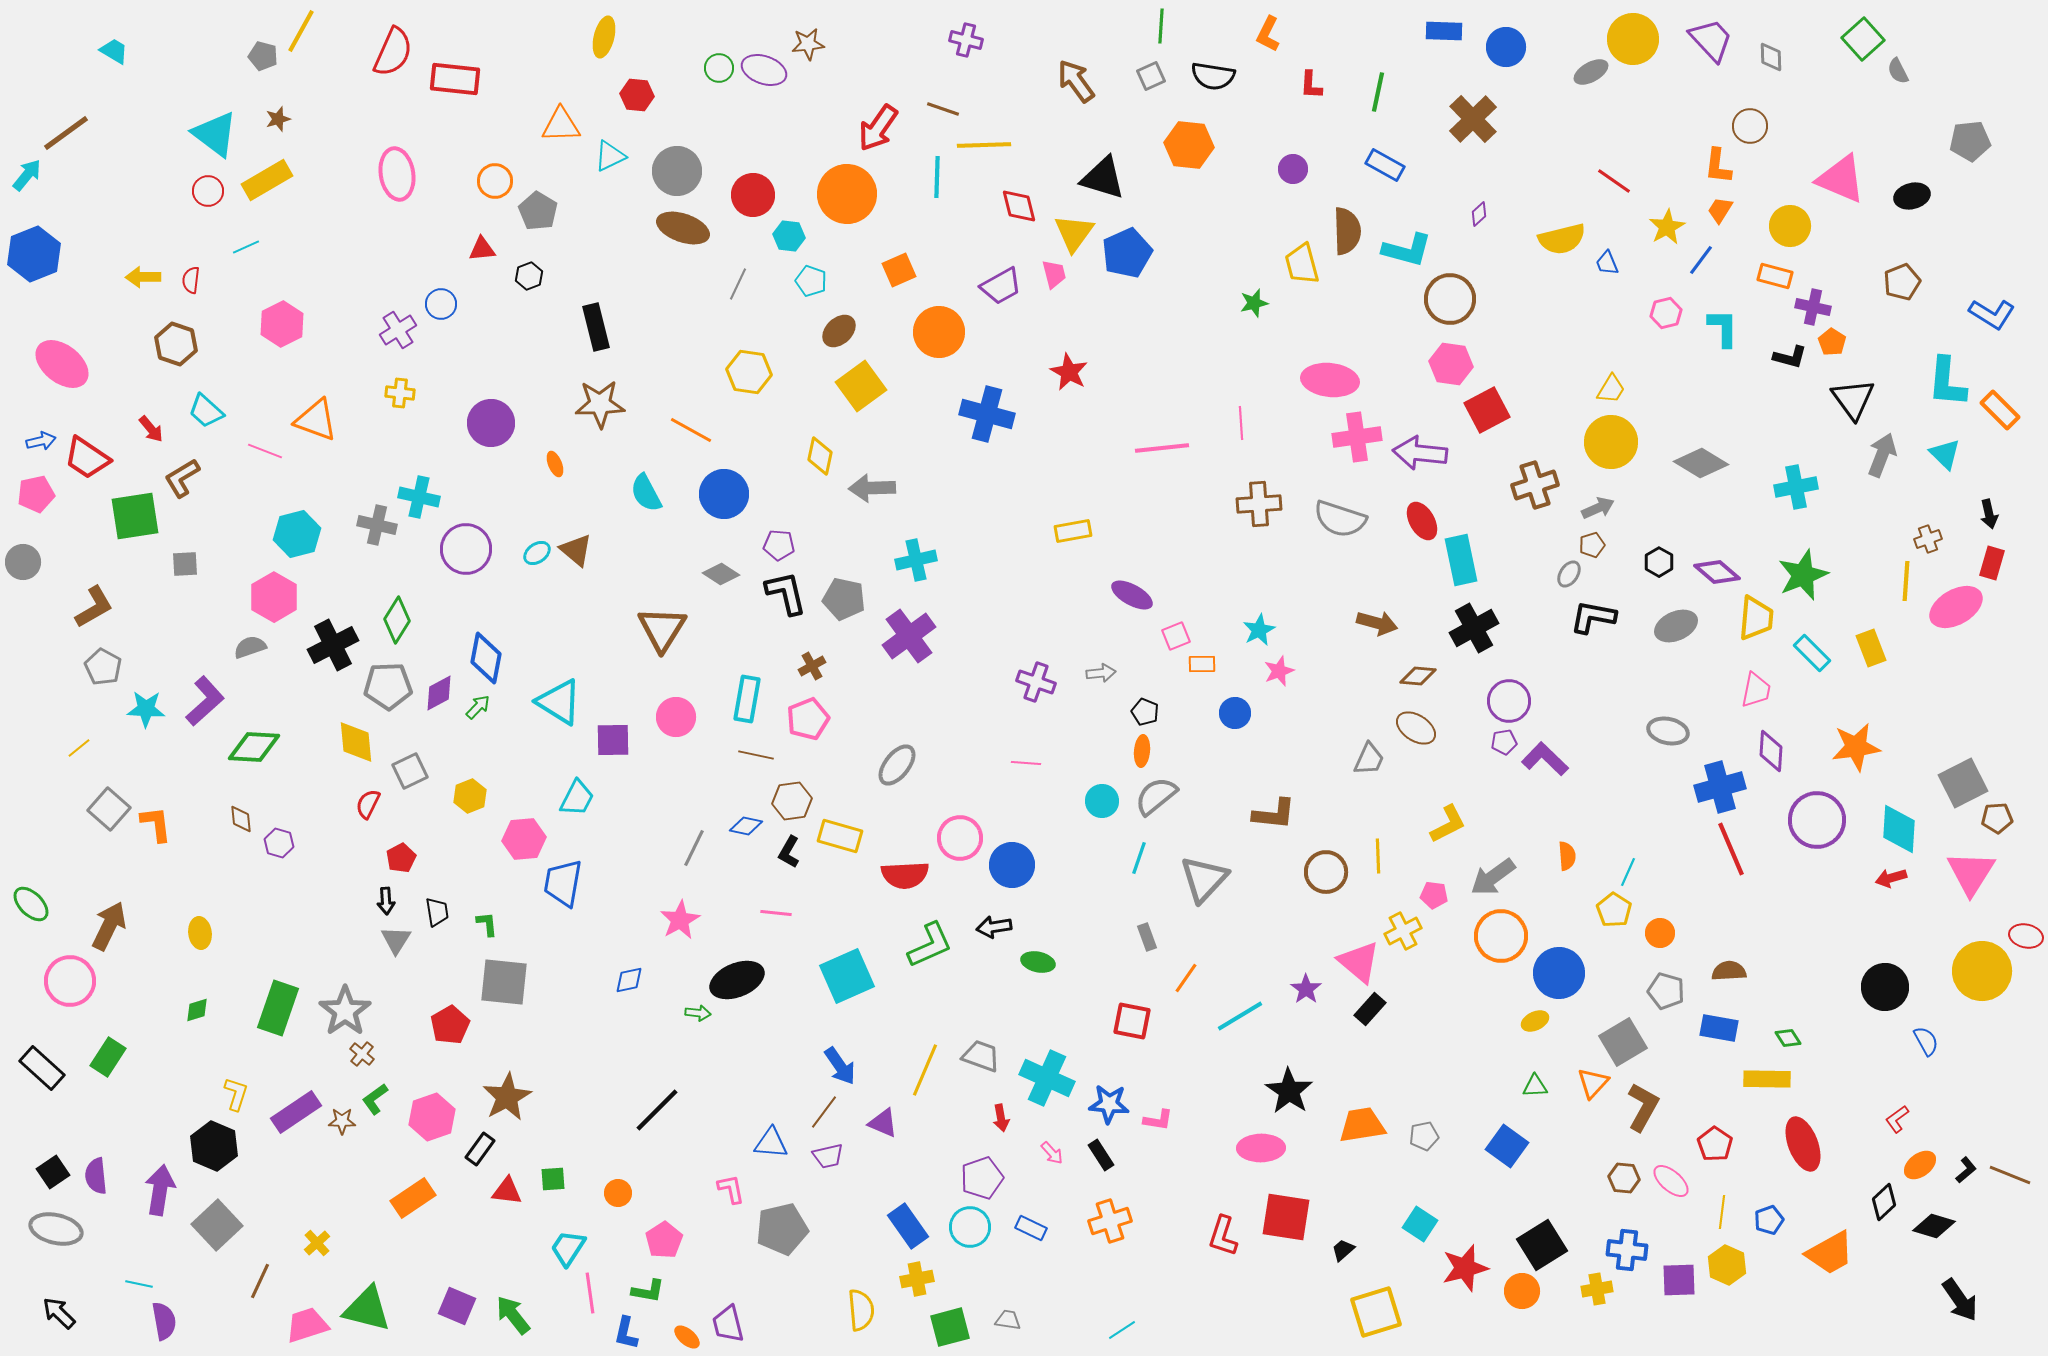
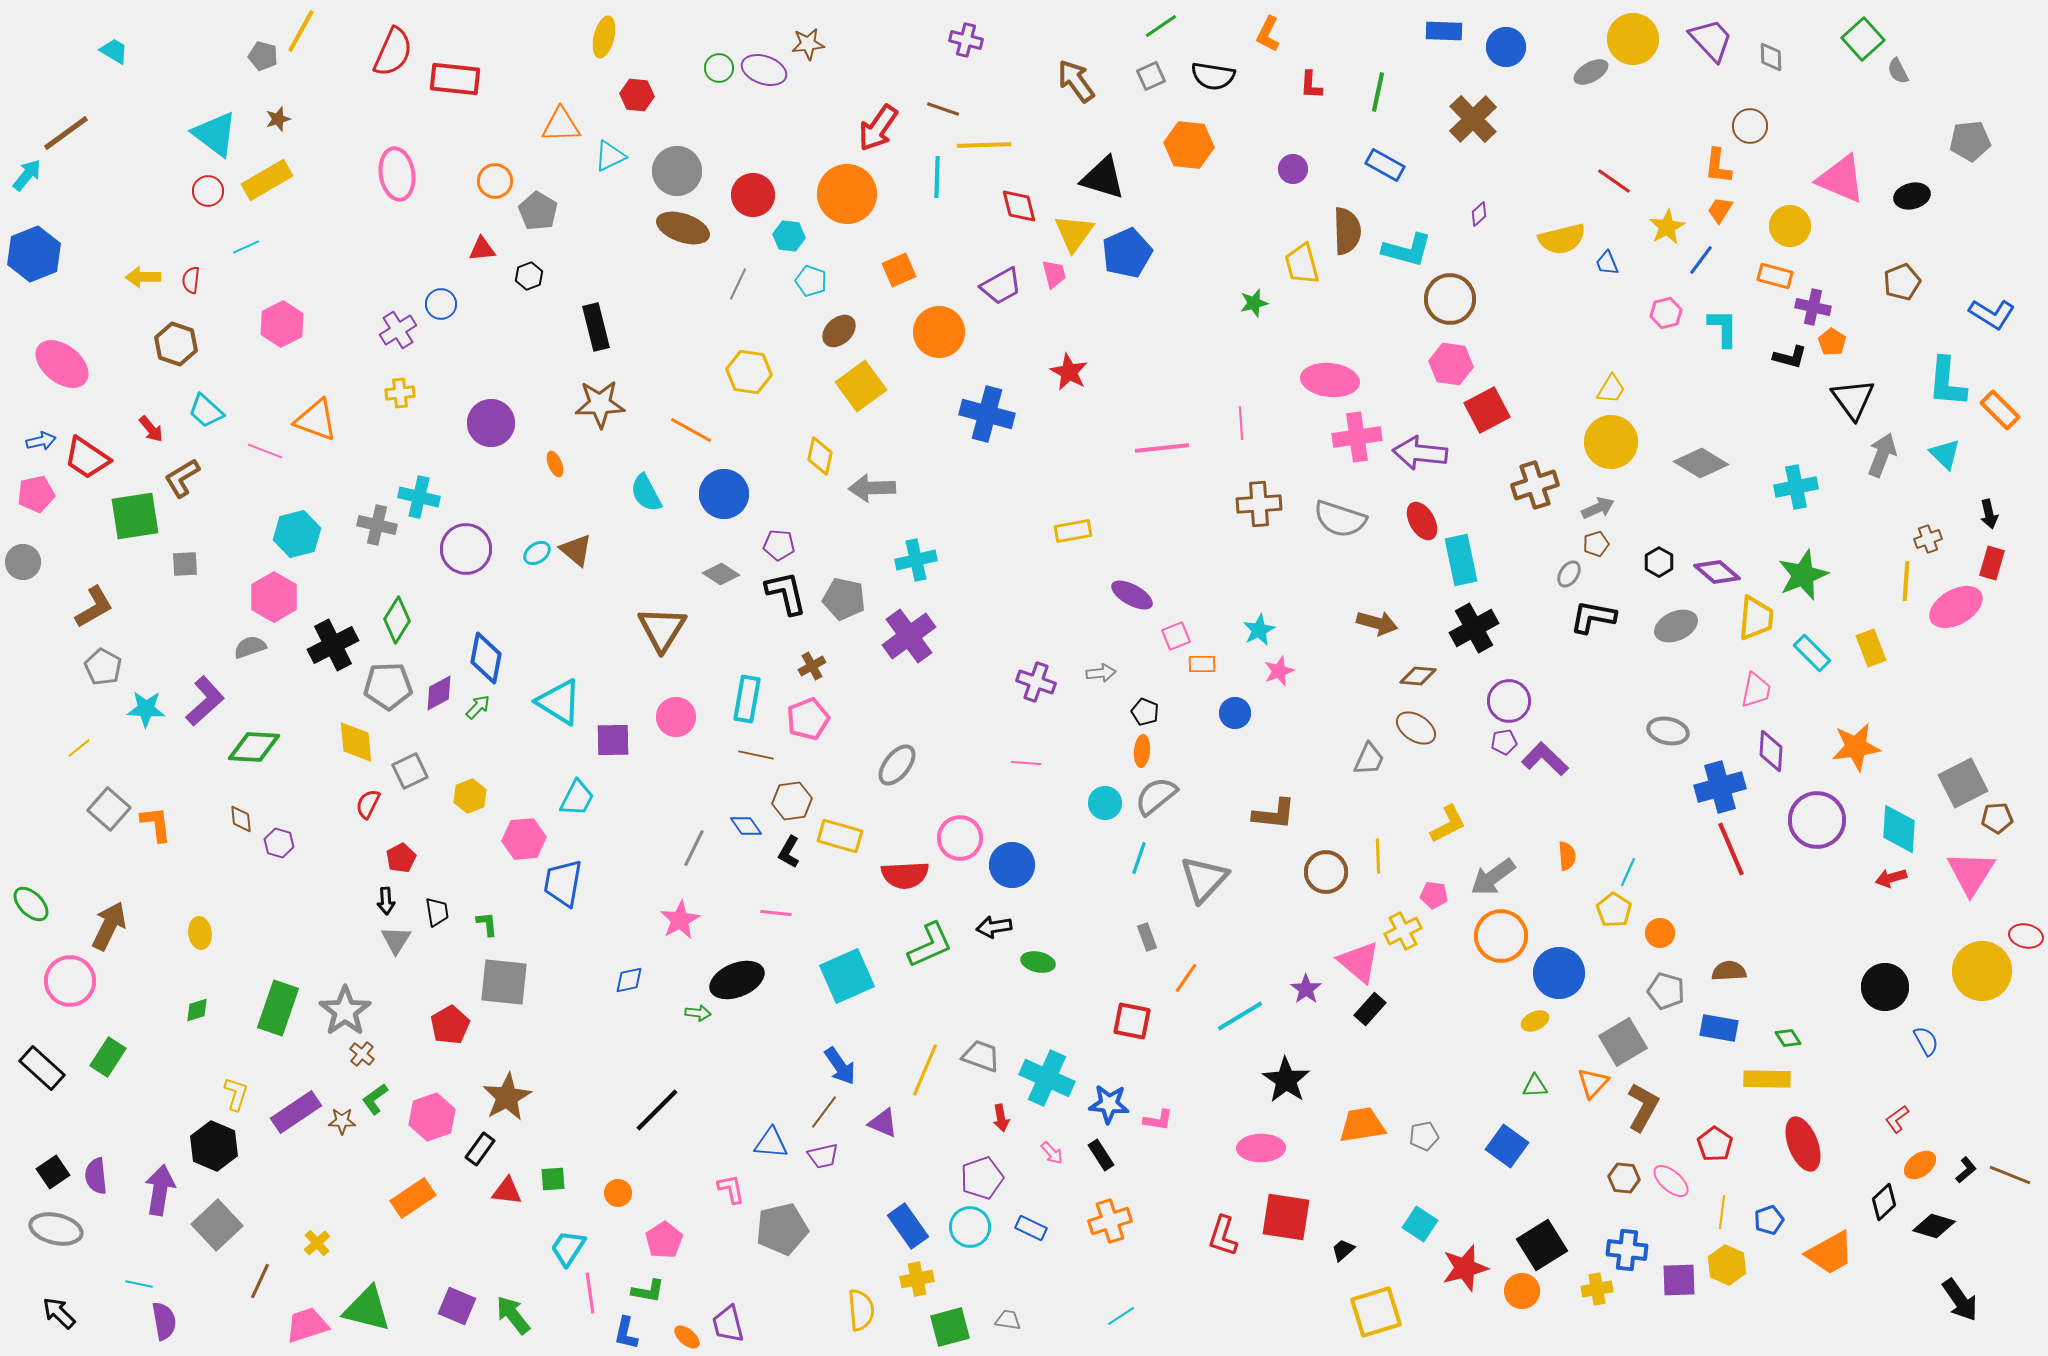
green line at (1161, 26): rotated 52 degrees clockwise
yellow cross at (400, 393): rotated 12 degrees counterclockwise
brown pentagon at (1592, 545): moved 4 px right, 1 px up
cyan circle at (1102, 801): moved 3 px right, 2 px down
blue diamond at (746, 826): rotated 44 degrees clockwise
black star at (1289, 1091): moved 3 px left, 11 px up
purple trapezoid at (828, 1156): moved 5 px left
cyan line at (1122, 1330): moved 1 px left, 14 px up
